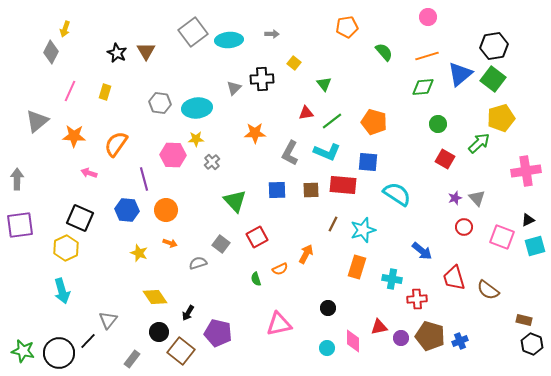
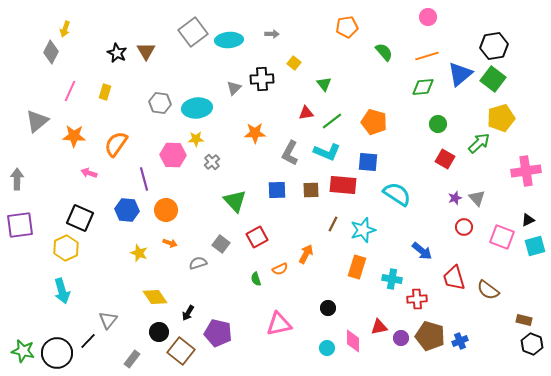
black circle at (59, 353): moved 2 px left
